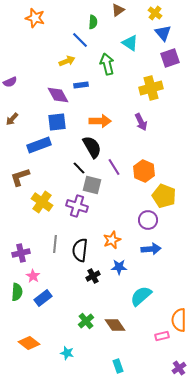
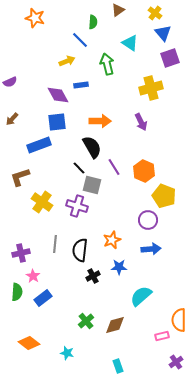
brown diamond at (115, 325): rotated 70 degrees counterclockwise
purple cross at (179, 368): moved 3 px left, 6 px up
